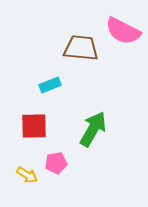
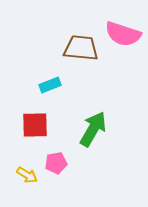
pink semicircle: moved 3 px down; rotated 9 degrees counterclockwise
red square: moved 1 px right, 1 px up
